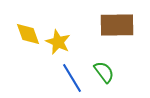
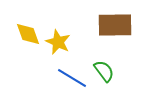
brown rectangle: moved 2 px left
green semicircle: moved 1 px up
blue line: rotated 28 degrees counterclockwise
